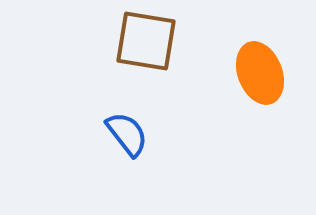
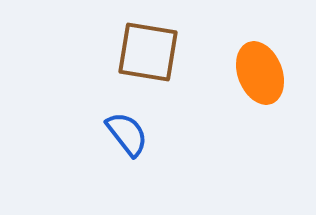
brown square: moved 2 px right, 11 px down
